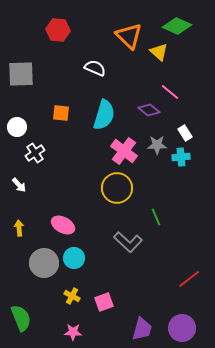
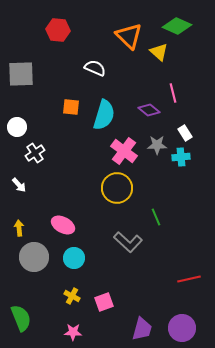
pink line: moved 3 px right, 1 px down; rotated 36 degrees clockwise
orange square: moved 10 px right, 6 px up
gray circle: moved 10 px left, 6 px up
red line: rotated 25 degrees clockwise
